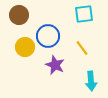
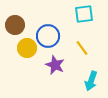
brown circle: moved 4 px left, 10 px down
yellow circle: moved 2 px right, 1 px down
cyan arrow: rotated 24 degrees clockwise
